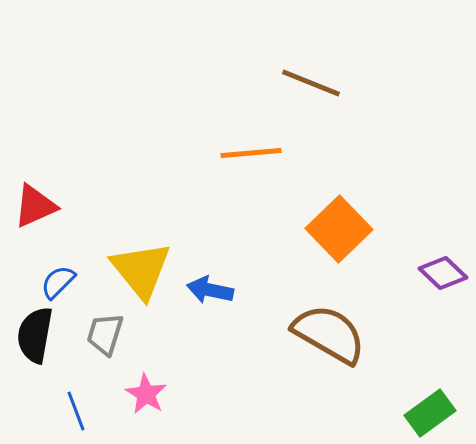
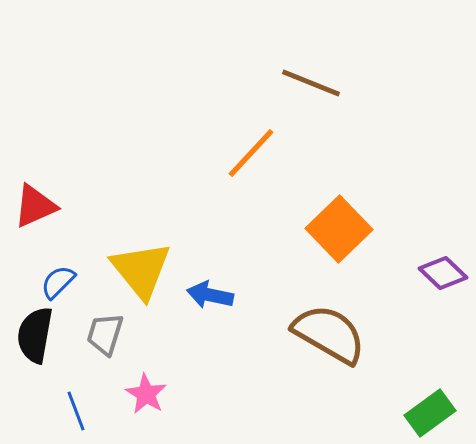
orange line: rotated 42 degrees counterclockwise
blue arrow: moved 5 px down
